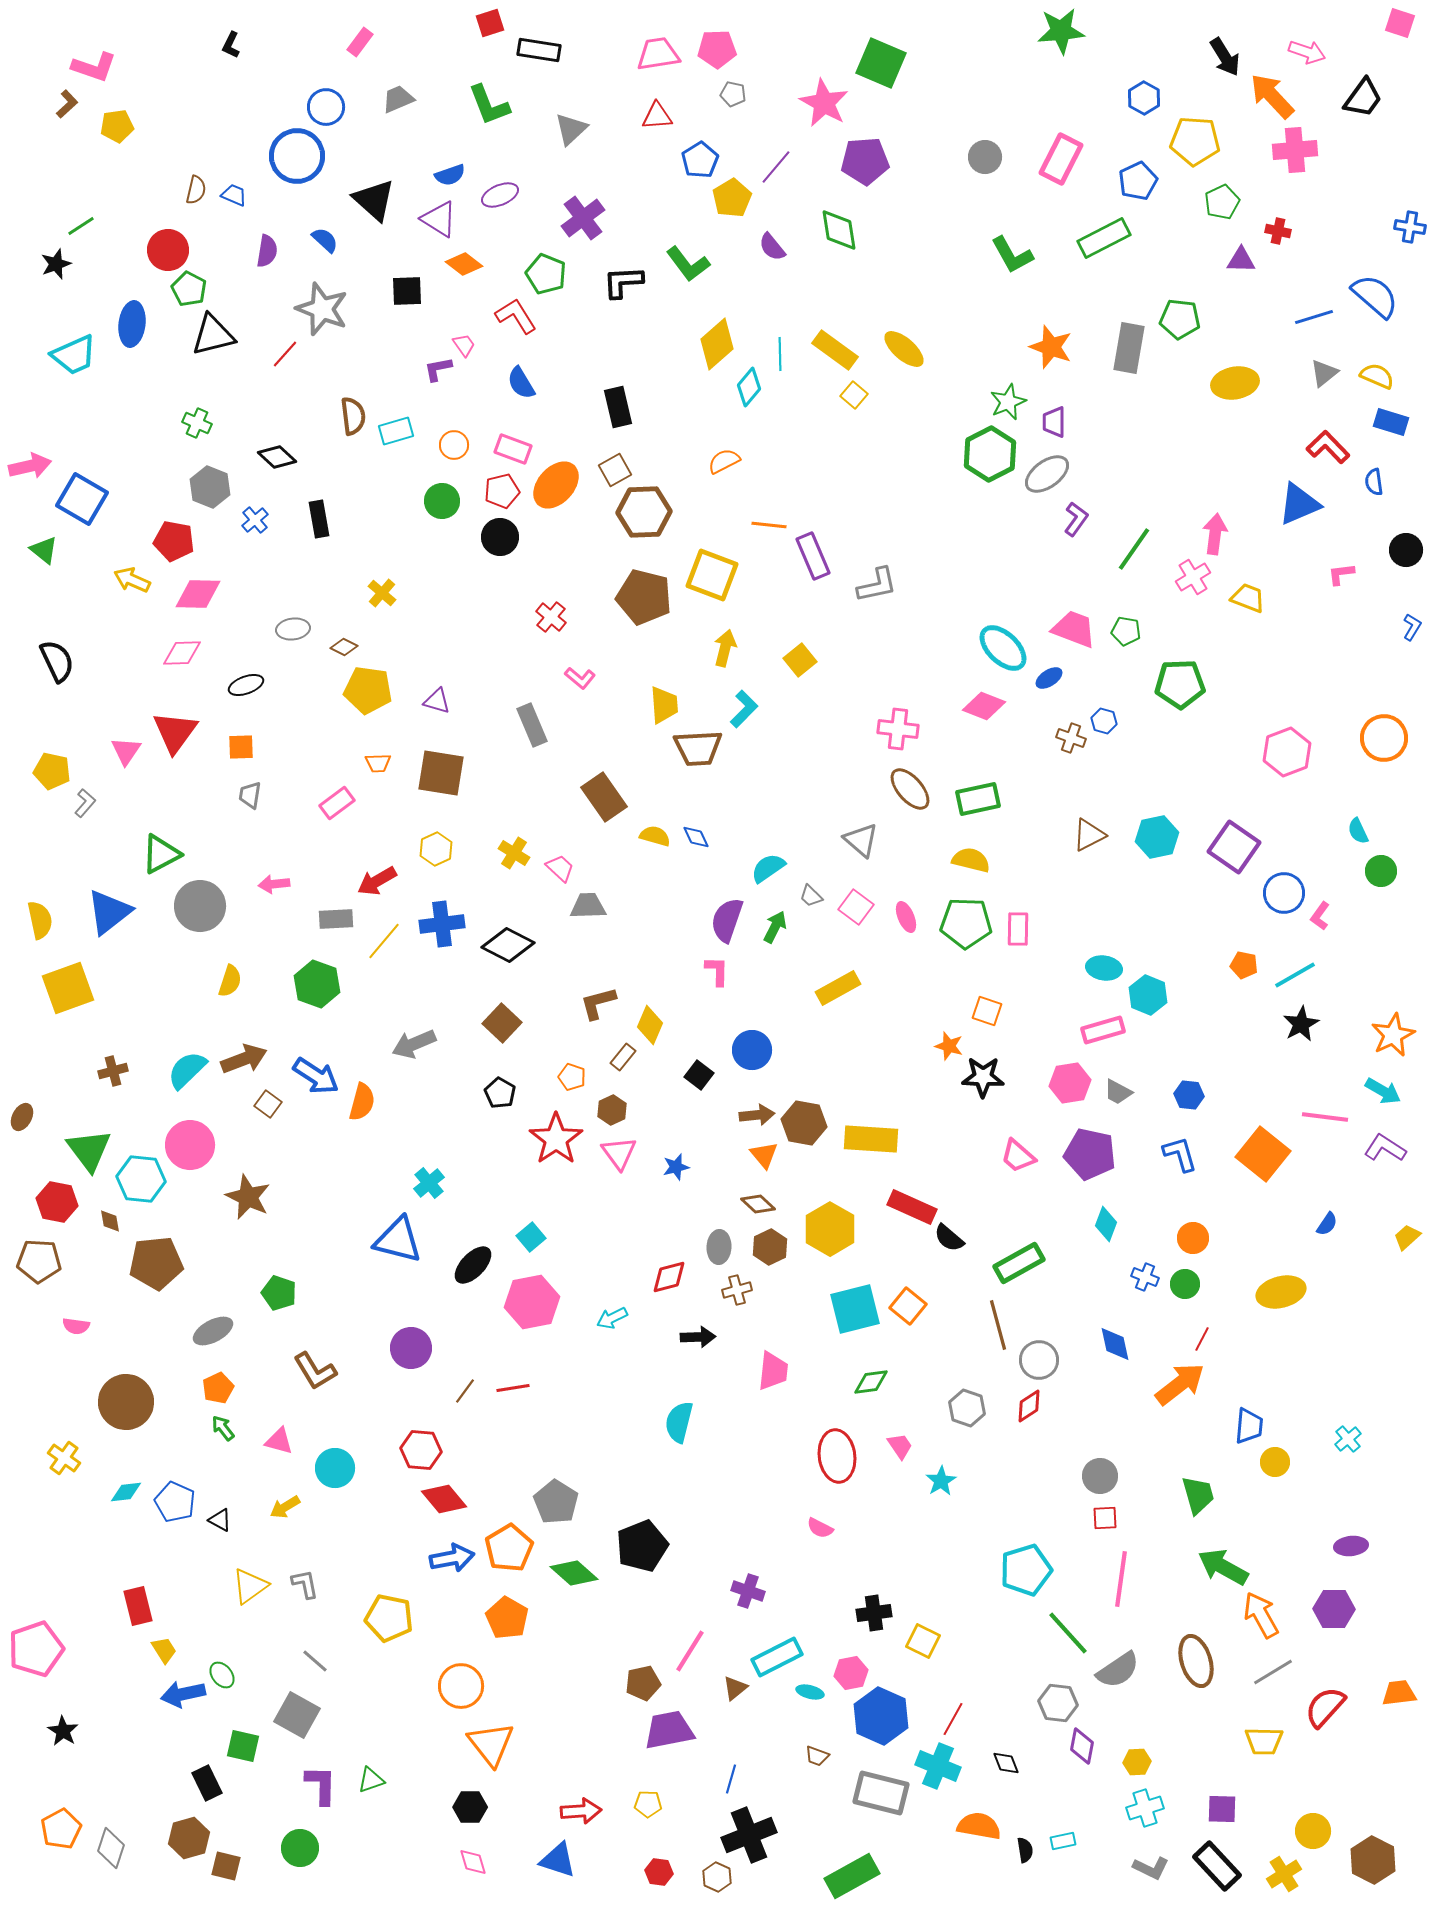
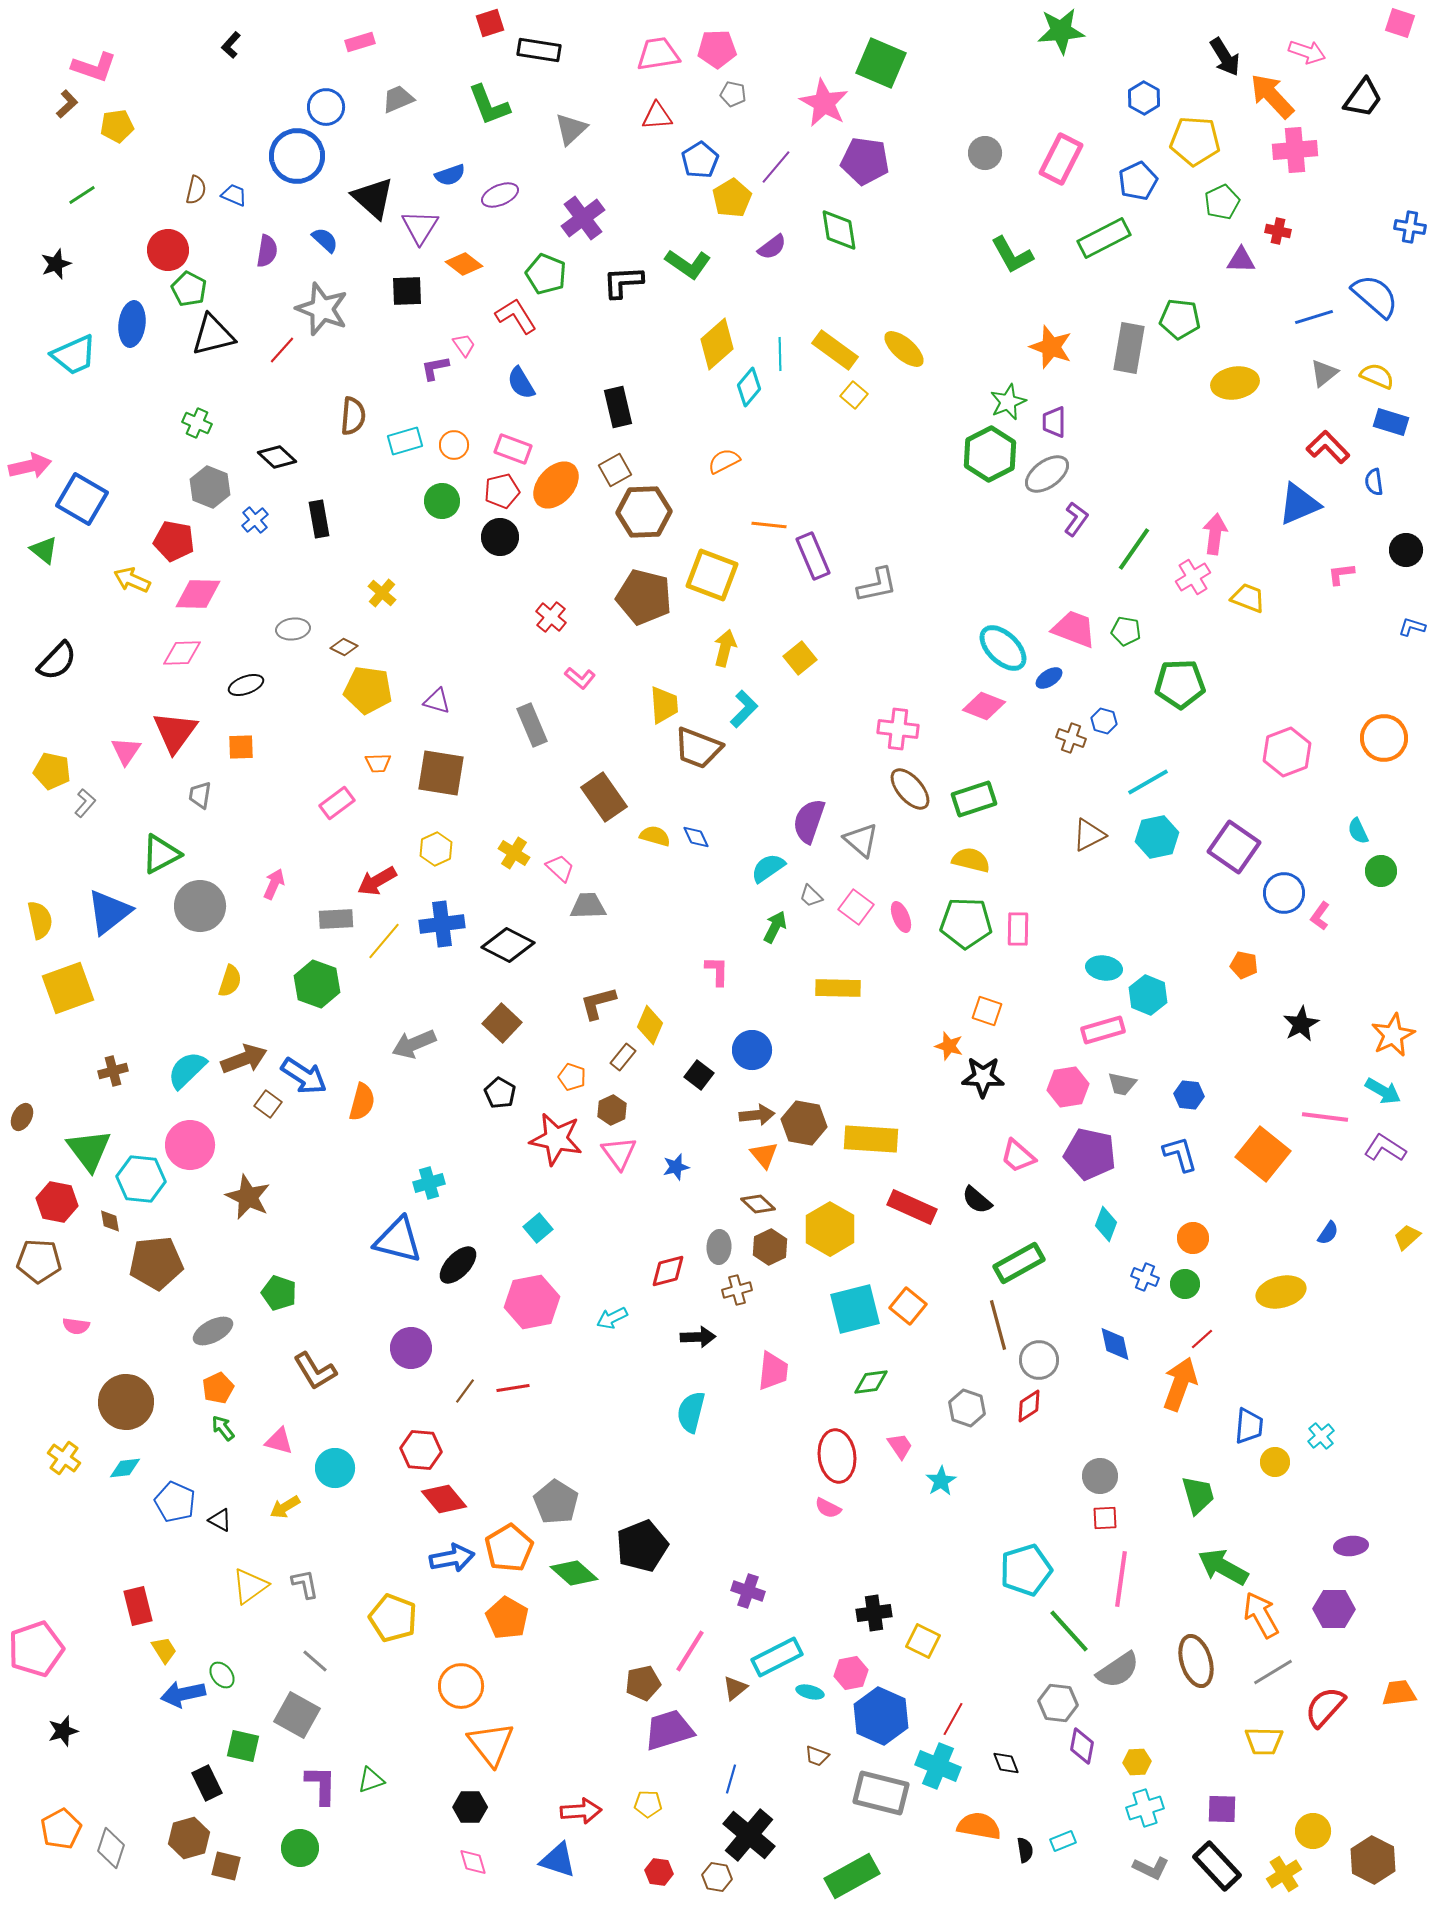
pink rectangle at (360, 42): rotated 36 degrees clockwise
black L-shape at (231, 45): rotated 16 degrees clockwise
gray circle at (985, 157): moved 4 px up
purple pentagon at (865, 161): rotated 12 degrees clockwise
black triangle at (374, 200): moved 1 px left, 2 px up
purple triangle at (439, 219): moved 19 px left, 8 px down; rotated 30 degrees clockwise
green line at (81, 226): moved 1 px right, 31 px up
purple semicircle at (772, 247): rotated 88 degrees counterclockwise
green L-shape at (688, 264): rotated 18 degrees counterclockwise
red line at (285, 354): moved 3 px left, 4 px up
purple L-shape at (438, 369): moved 3 px left, 1 px up
brown semicircle at (353, 416): rotated 12 degrees clockwise
cyan rectangle at (396, 431): moved 9 px right, 10 px down
blue L-shape at (1412, 627): rotated 104 degrees counterclockwise
yellow square at (800, 660): moved 2 px up
black semicircle at (57, 661): rotated 69 degrees clockwise
brown trapezoid at (698, 748): rotated 24 degrees clockwise
gray trapezoid at (250, 795): moved 50 px left
green rectangle at (978, 799): moved 4 px left; rotated 6 degrees counterclockwise
pink arrow at (274, 884): rotated 120 degrees clockwise
pink ellipse at (906, 917): moved 5 px left
purple semicircle at (727, 920): moved 82 px right, 99 px up
cyan line at (1295, 975): moved 147 px left, 193 px up
yellow rectangle at (838, 988): rotated 30 degrees clockwise
blue arrow at (316, 1076): moved 12 px left
pink hexagon at (1070, 1083): moved 2 px left, 4 px down
gray trapezoid at (1118, 1092): moved 4 px right, 8 px up; rotated 16 degrees counterclockwise
red star at (556, 1139): rotated 26 degrees counterclockwise
cyan cross at (429, 1183): rotated 24 degrees clockwise
blue semicircle at (1327, 1224): moved 1 px right, 9 px down
cyan square at (531, 1237): moved 7 px right, 9 px up
black semicircle at (949, 1238): moved 28 px right, 38 px up
black ellipse at (473, 1265): moved 15 px left
red diamond at (669, 1277): moved 1 px left, 6 px up
red line at (1202, 1339): rotated 20 degrees clockwise
orange arrow at (1180, 1384): rotated 32 degrees counterclockwise
cyan semicircle at (679, 1422): moved 12 px right, 10 px up
cyan cross at (1348, 1439): moved 27 px left, 3 px up
cyan diamond at (126, 1492): moved 1 px left, 24 px up
pink semicircle at (820, 1528): moved 8 px right, 20 px up
yellow pentagon at (389, 1618): moved 4 px right; rotated 9 degrees clockwise
green line at (1068, 1633): moved 1 px right, 2 px up
purple trapezoid at (669, 1730): rotated 6 degrees counterclockwise
black star at (63, 1731): rotated 24 degrees clockwise
black cross at (749, 1835): rotated 28 degrees counterclockwise
cyan rectangle at (1063, 1841): rotated 10 degrees counterclockwise
brown hexagon at (717, 1877): rotated 16 degrees counterclockwise
